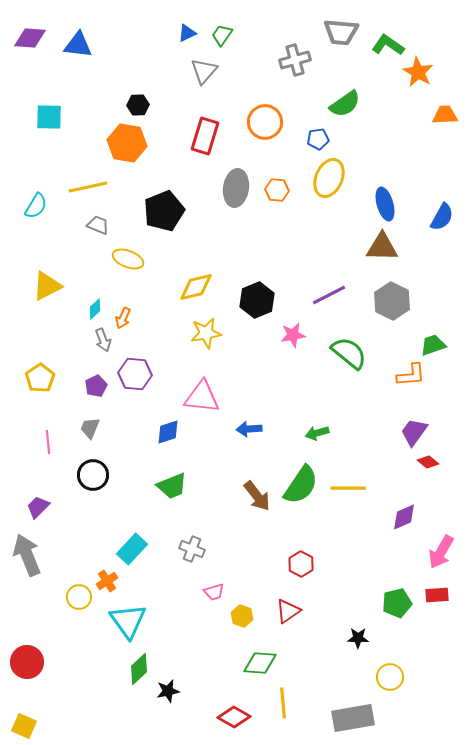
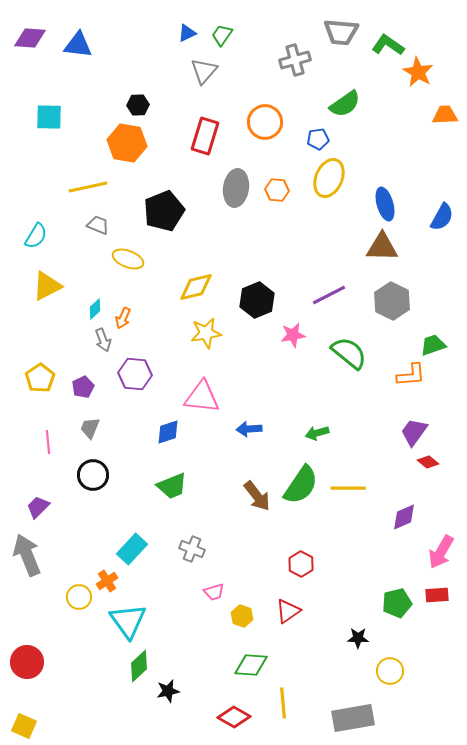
cyan semicircle at (36, 206): moved 30 px down
purple pentagon at (96, 386): moved 13 px left, 1 px down
green diamond at (260, 663): moved 9 px left, 2 px down
green diamond at (139, 669): moved 3 px up
yellow circle at (390, 677): moved 6 px up
